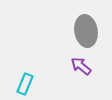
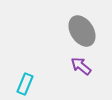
gray ellipse: moved 4 px left; rotated 24 degrees counterclockwise
